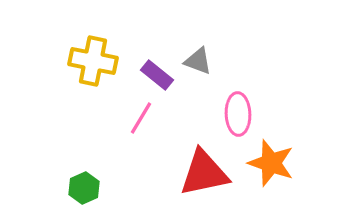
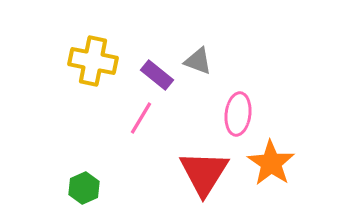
pink ellipse: rotated 9 degrees clockwise
orange star: rotated 15 degrees clockwise
red triangle: rotated 46 degrees counterclockwise
